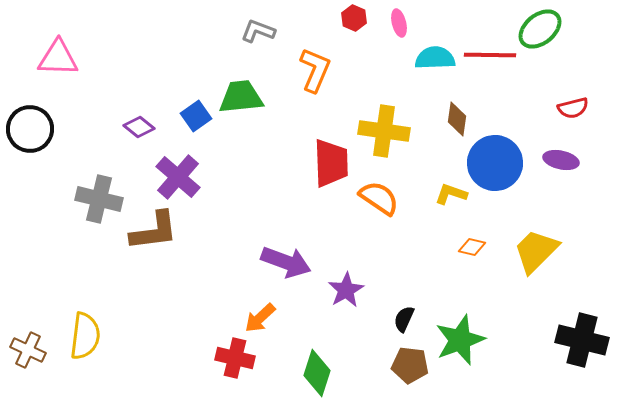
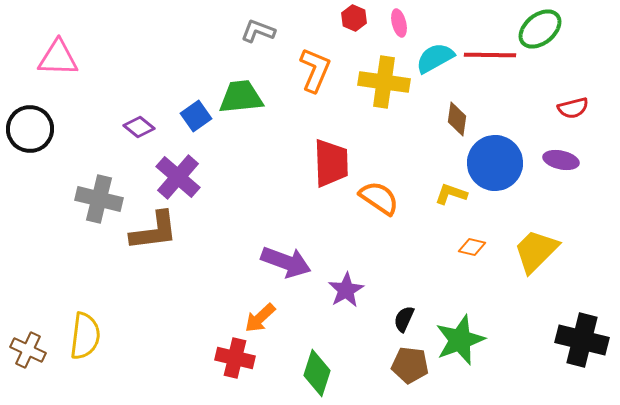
cyan semicircle: rotated 27 degrees counterclockwise
yellow cross: moved 49 px up
